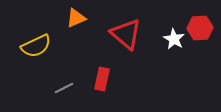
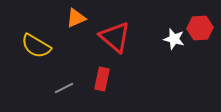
red triangle: moved 11 px left, 3 px down
white star: rotated 15 degrees counterclockwise
yellow semicircle: rotated 56 degrees clockwise
